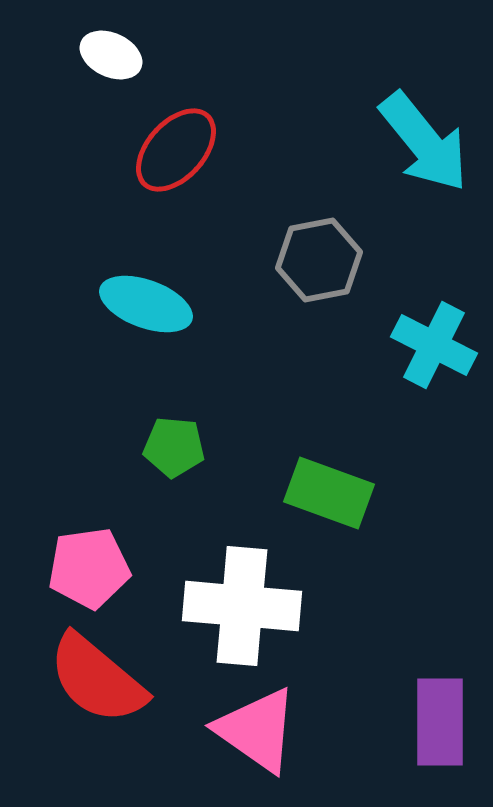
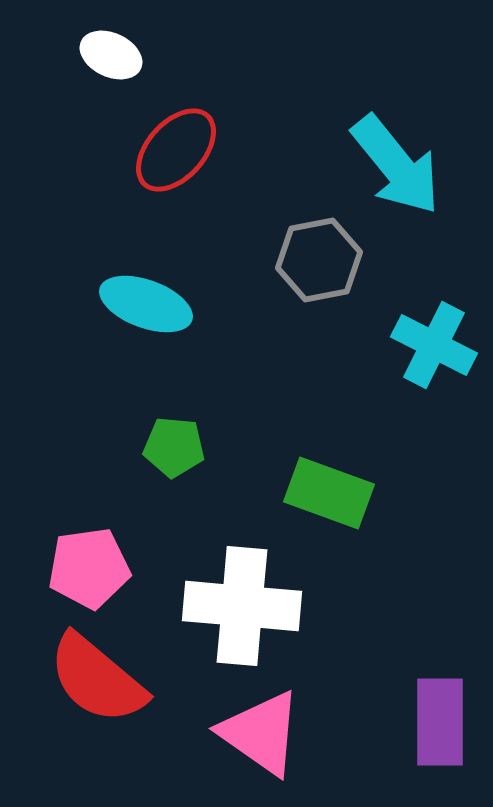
cyan arrow: moved 28 px left, 23 px down
pink triangle: moved 4 px right, 3 px down
